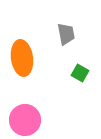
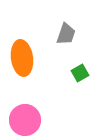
gray trapezoid: rotated 30 degrees clockwise
green square: rotated 30 degrees clockwise
